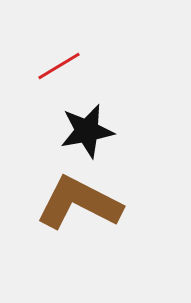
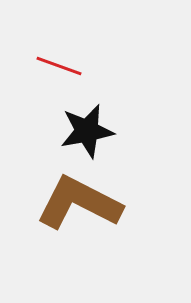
red line: rotated 51 degrees clockwise
